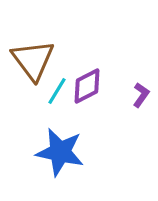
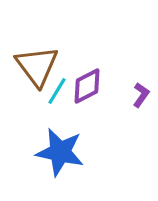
brown triangle: moved 4 px right, 6 px down
